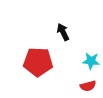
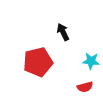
red pentagon: rotated 16 degrees counterclockwise
red semicircle: moved 3 px left, 1 px down
